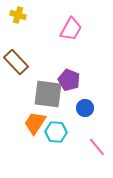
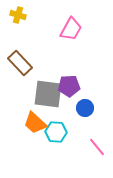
brown rectangle: moved 4 px right, 1 px down
purple pentagon: moved 6 px down; rotated 25 degrees counterclockwise
orange trapezoid: rotated 80 degrees counterclockwise
